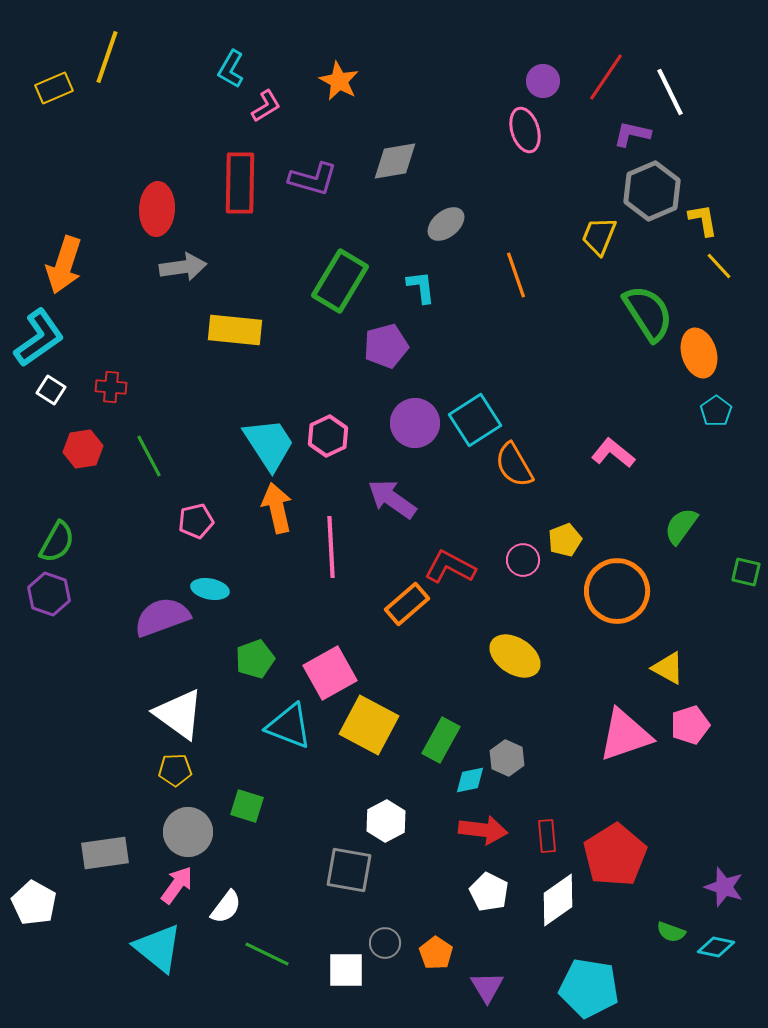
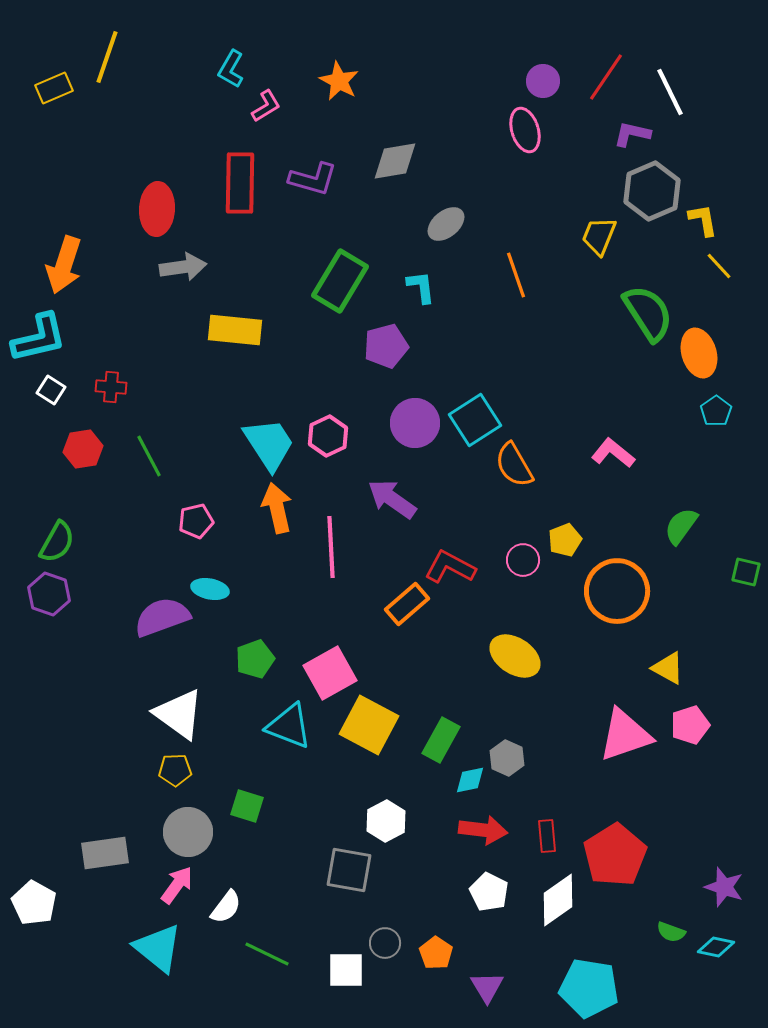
cyan L-shape at (39, 338): rotated 22 degrees clockwise
